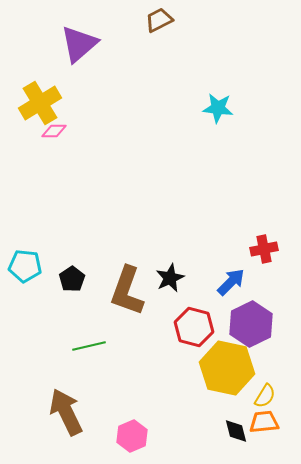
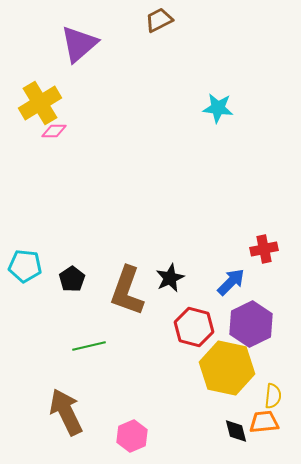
yellow semicircle: moved 8 px right; rotated 25 degrees counterclockwise
